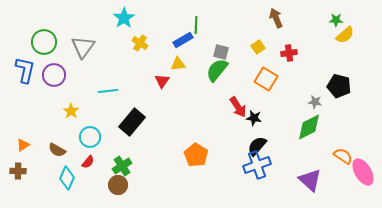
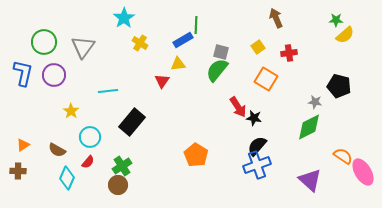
blue L-shape: moved 2 px left, 3 px down
